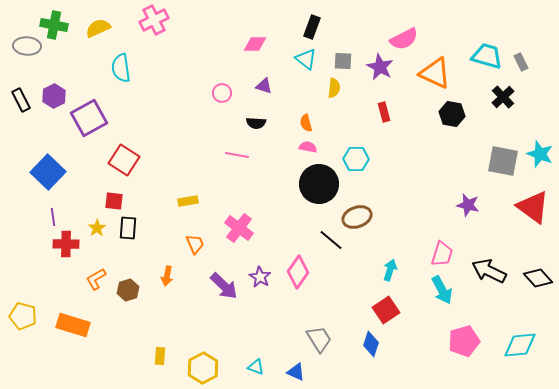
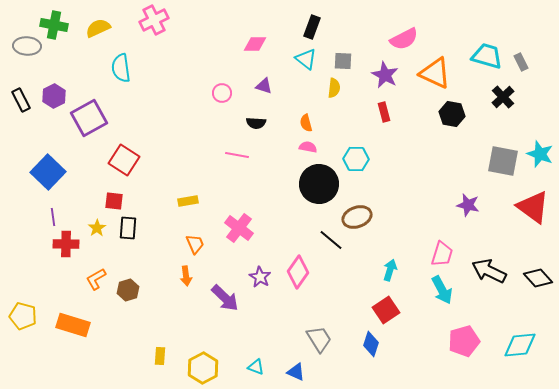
purple star at (380, 67): moved 5 px right, 8 px down
orange arrow at (167, 276): moved 19 px right; rotated 18 degrees counterclockwise
purple arrow at (224, 286): moved 1 px right, 12 px down
